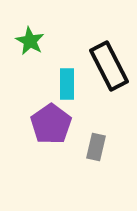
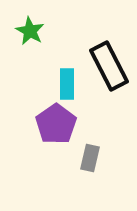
green star: moved 10 px up
purple pentagon: moved 5 px right
gray rectangle: moved 6 px left, 11 px down
